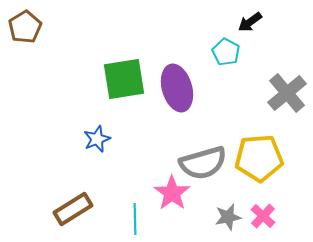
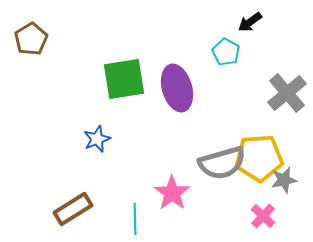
brown pentagon: moved 6 px right, 12 px down
gray semicircle: moved 19 px right
gray star: moved 56 px right, 37 px up
